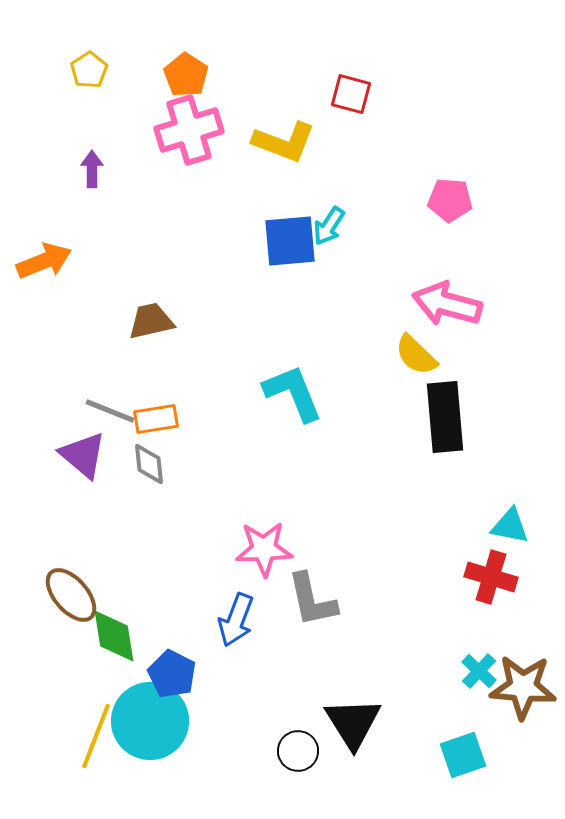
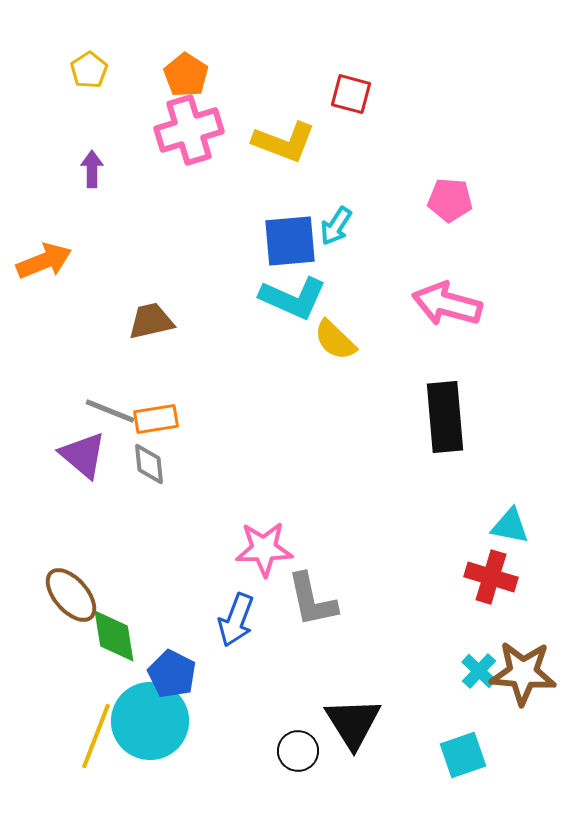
cyan arrow: moved 7 px right
yellow semicircle: moved 81 px left, 15 px up
cyan L-shape: moved 95 px up; rotated 136 degrees clockwise
brown star: moved 14 px up
